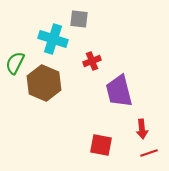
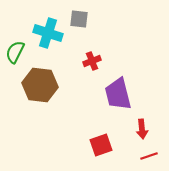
cyan cross: moved 5 px left, 6 px up
green semicircle: moved 11 px up
brown hexagon: moved 4 px left, 2 px down; rotated 16 degrees counterclockwise
purple trapezoid: moved 1 px left, 3 px down
red square: rotated 30 degrees counterclockwise
red line: moved 3 px down
